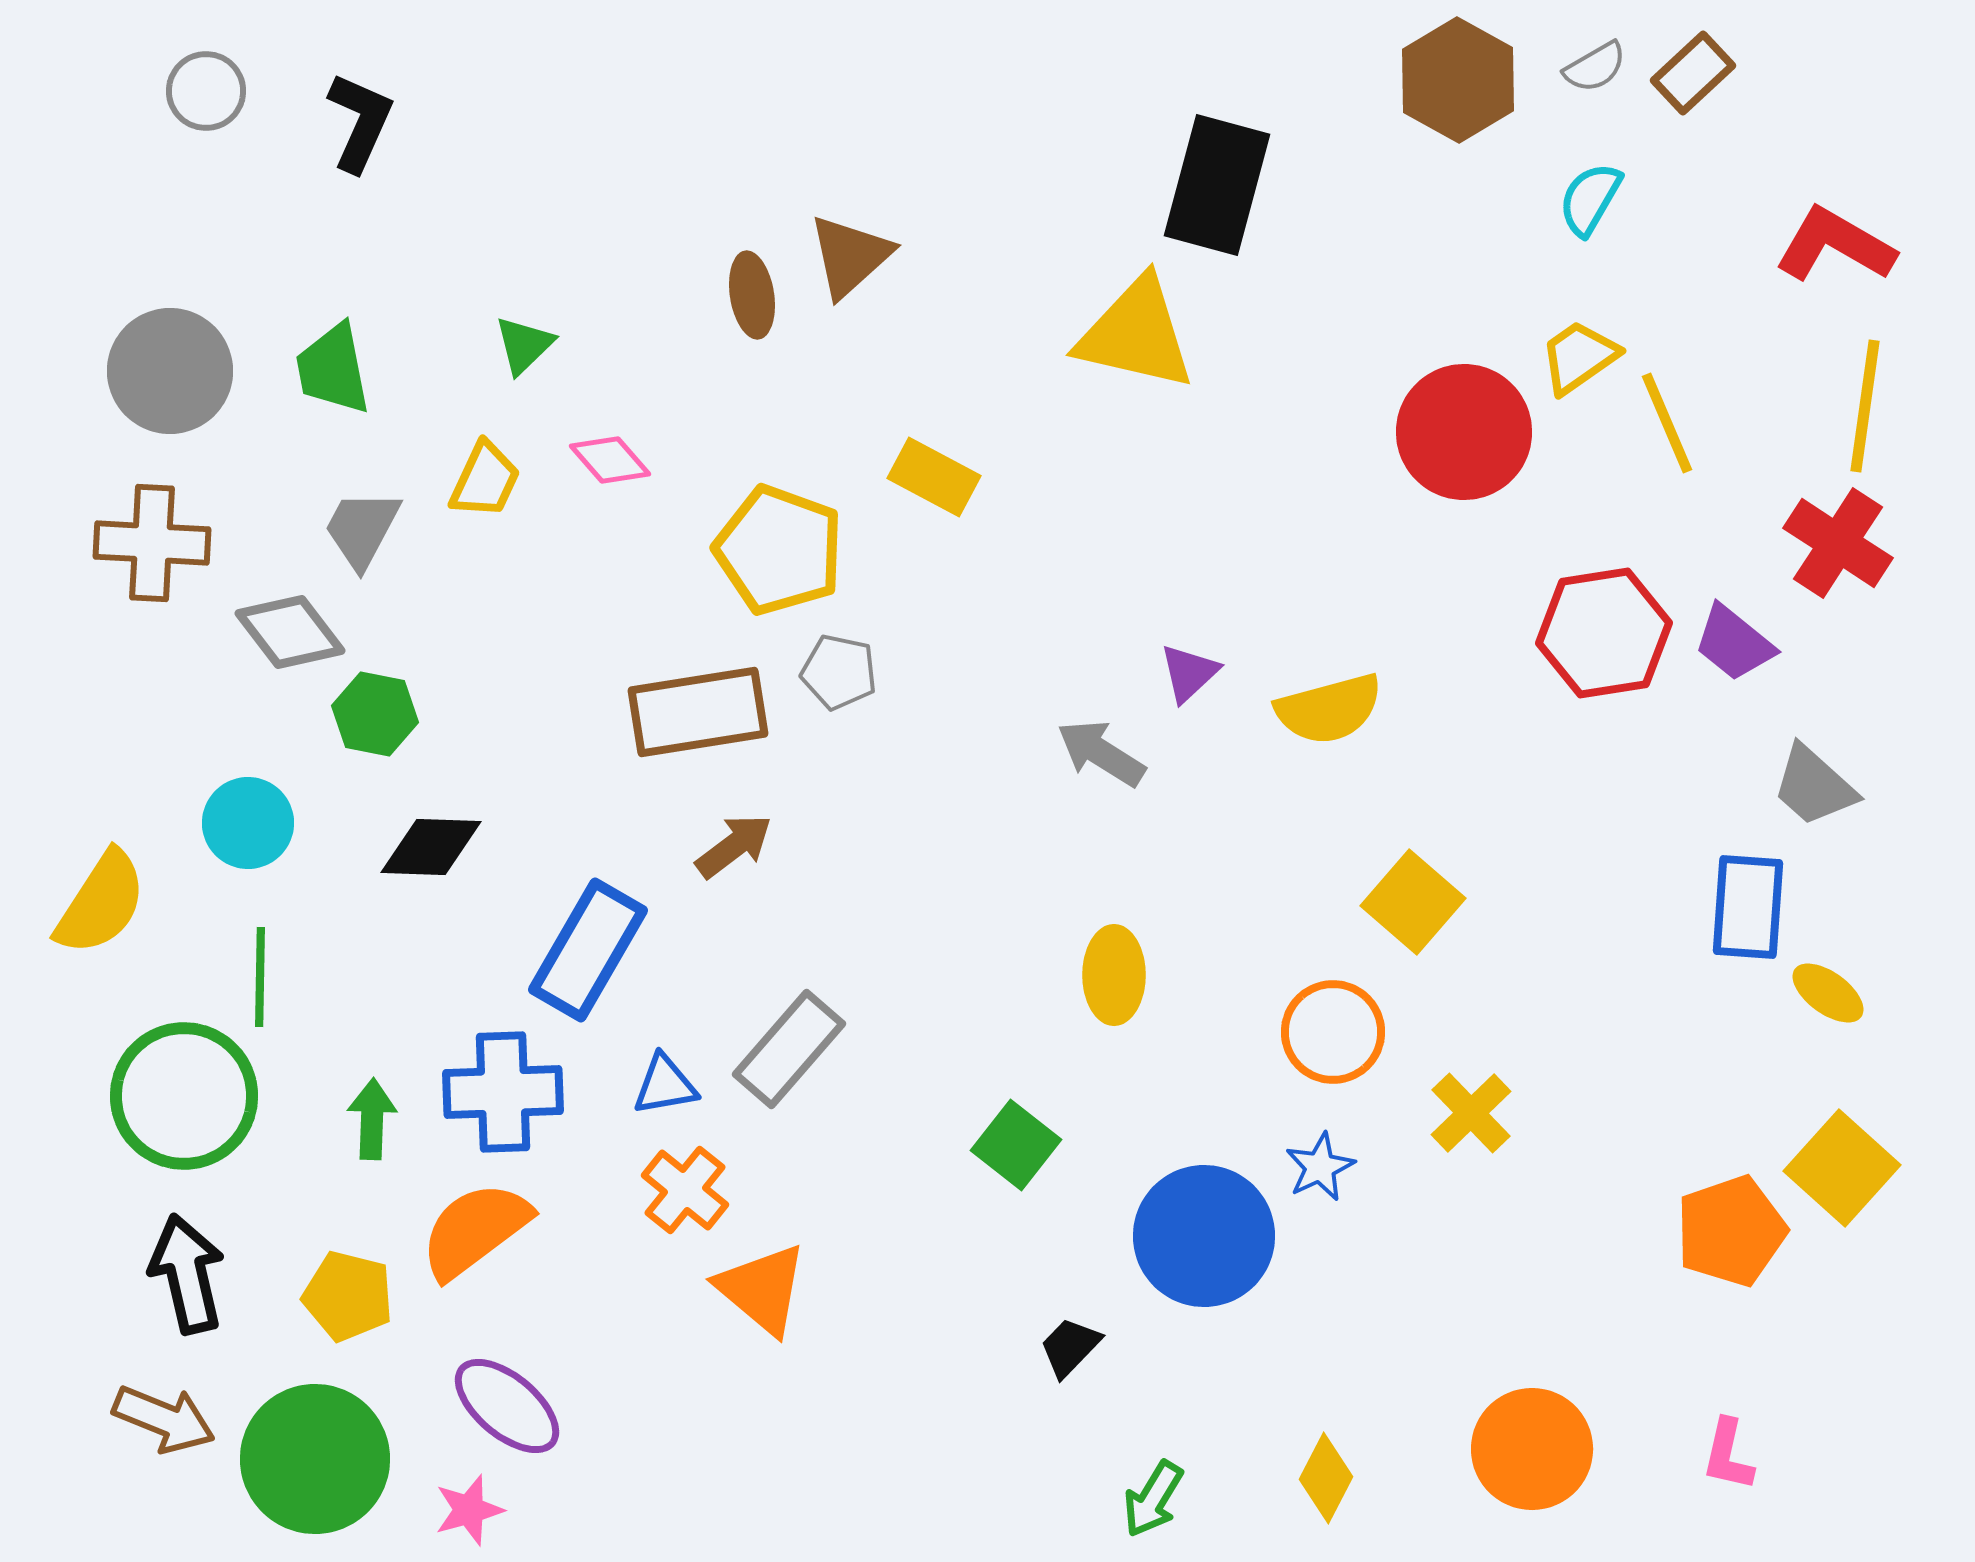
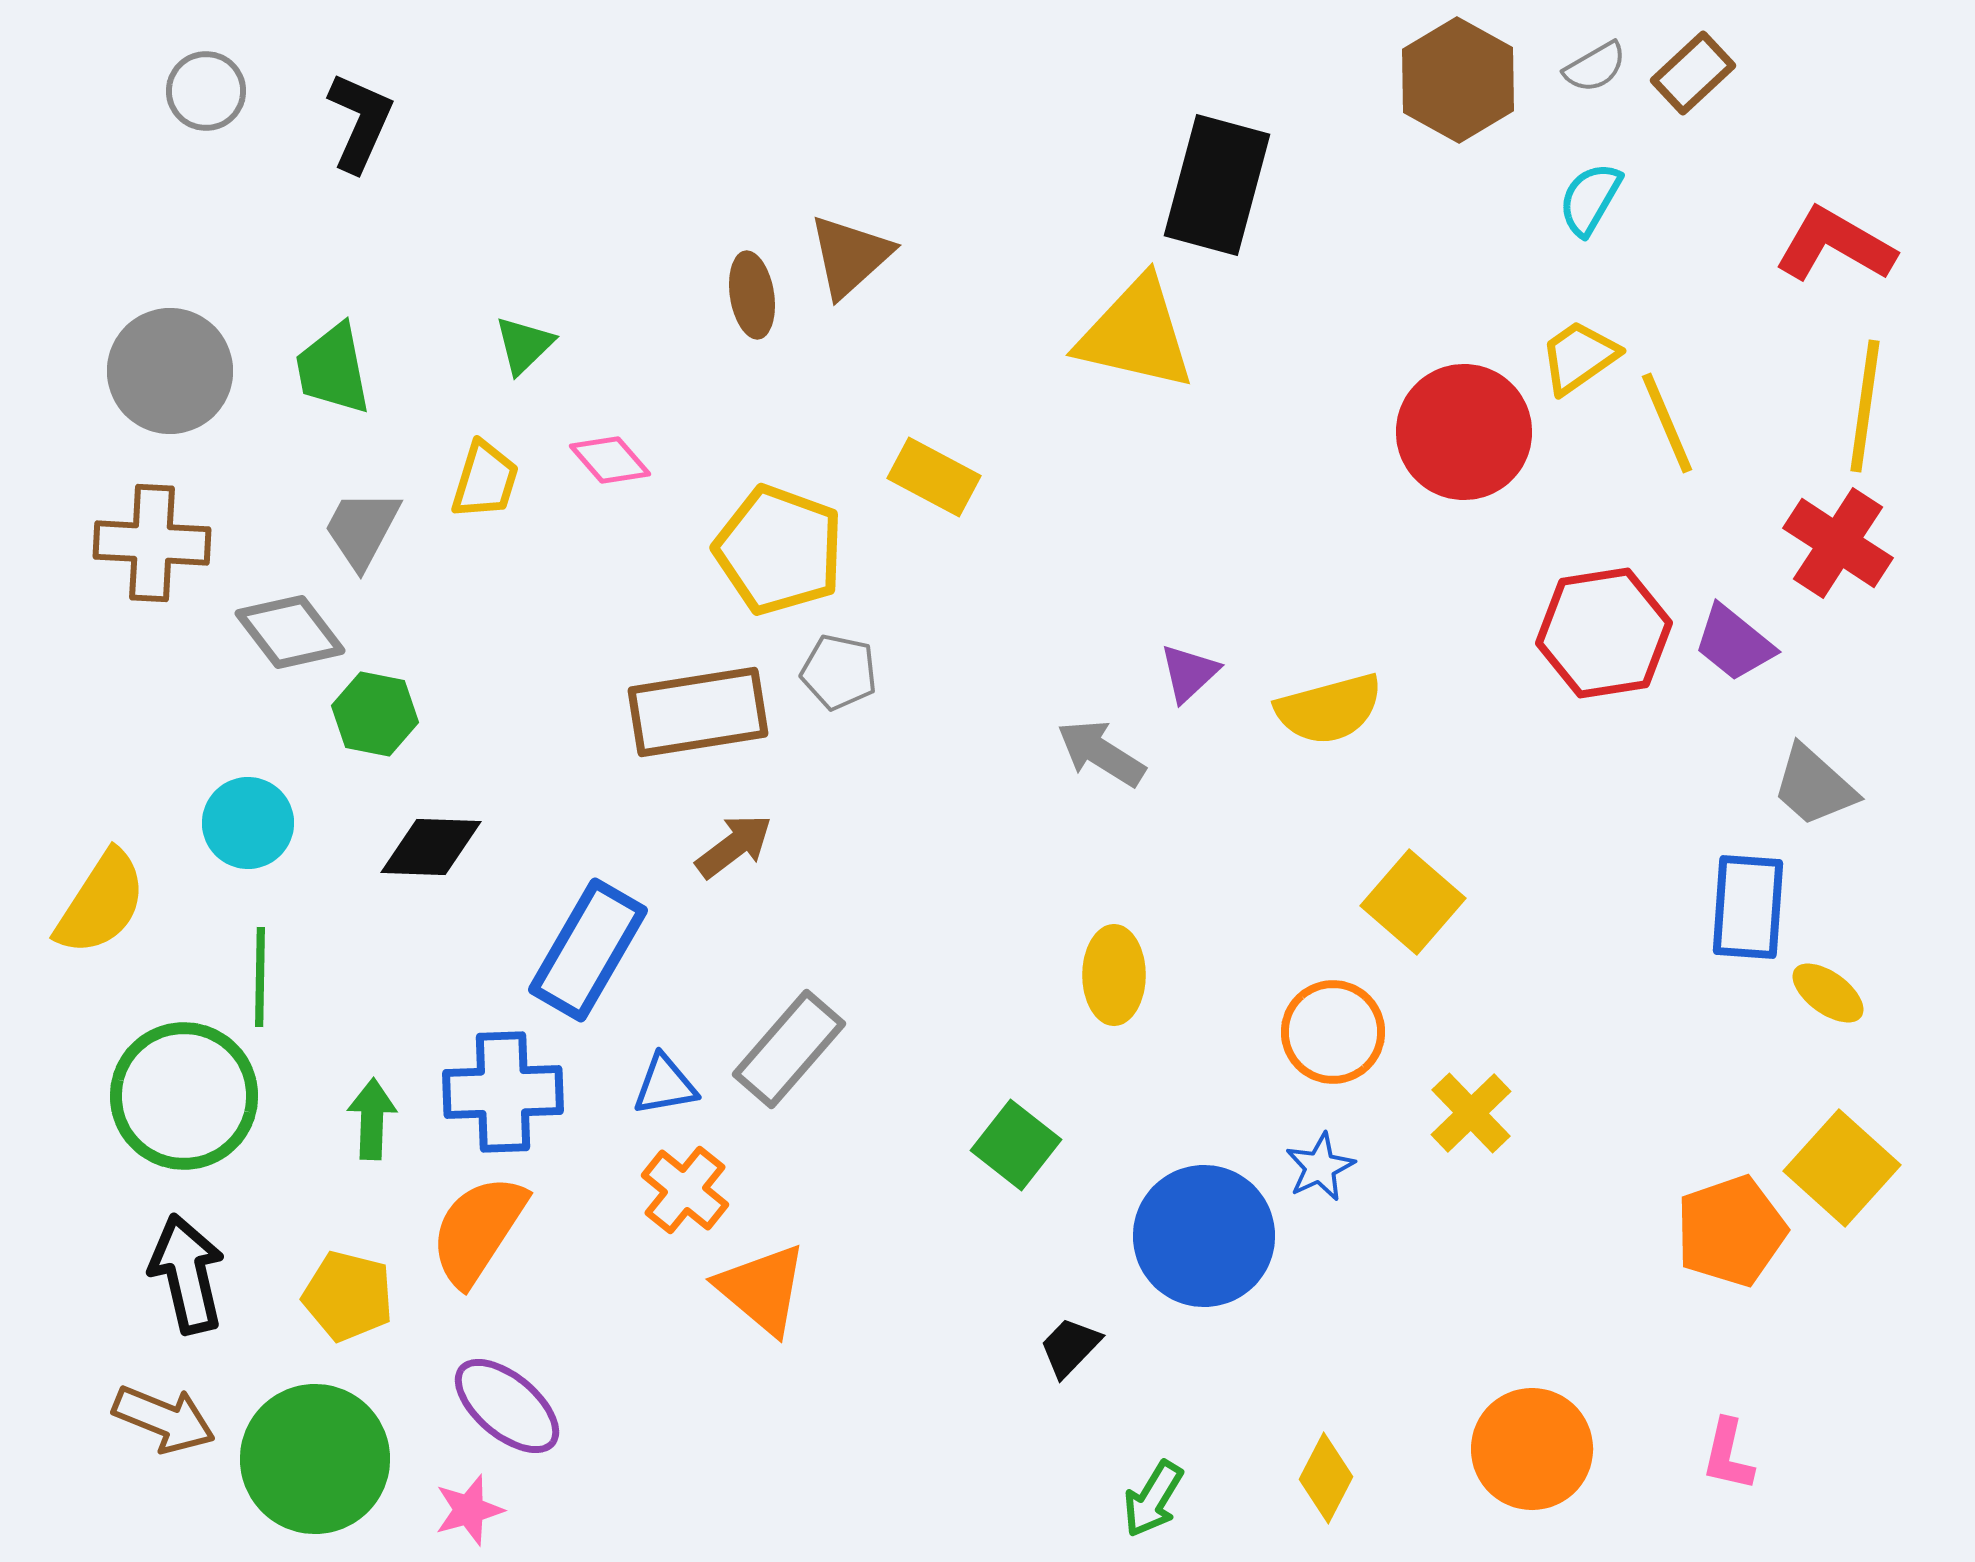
yellow trapezoid at (485, 480): rotated 8 degrees counterclockwise
orange semicircle at (475, 1230): moved 3 px right; rotated 20 degrees counterclockwise
